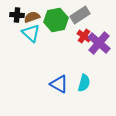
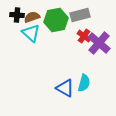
gray rectangle: rotated 18 degrees clockwise
blue triangle: moved 6 px right, 4 px down
